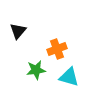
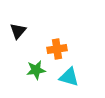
orange cross: rotated 12 degrees clockwise
